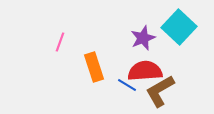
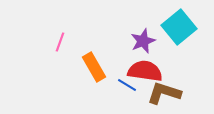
cyan square: rotated 8 degrees clockwise
purple star: moved 3 px down
orange rectangle: rotated 12 degrees counterclockwise
red semicircle: rotated 12 degrees clockwise
brown L-shape: moved 4 px right, 2 px down; rotated 48 degrees clockwise
